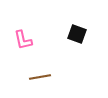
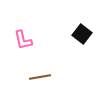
black square: moved 5 px right; rotated 18 degrees clockwise
